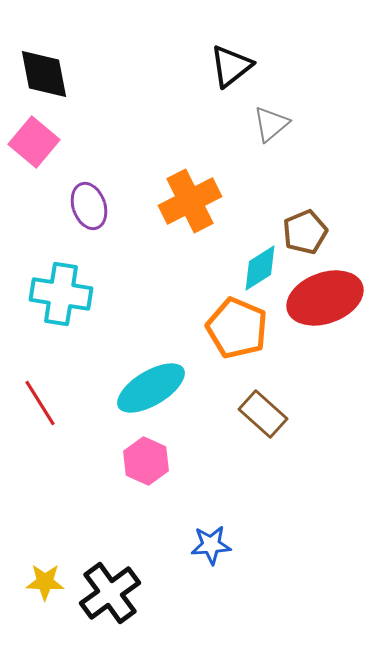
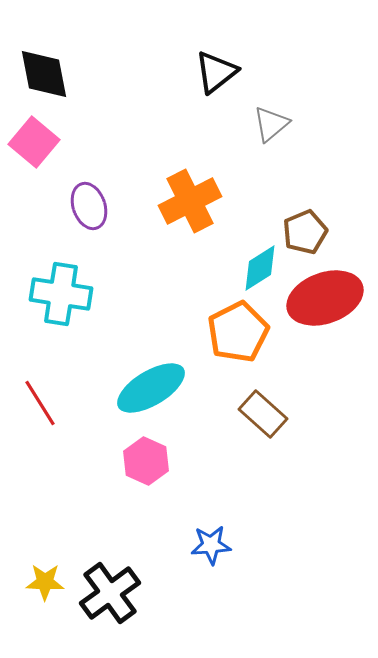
black triangle: moved 15 px left, 6 px down
orange pentagon: moved 1 px right, 4 px down; rotated 22 degrees clockwise
